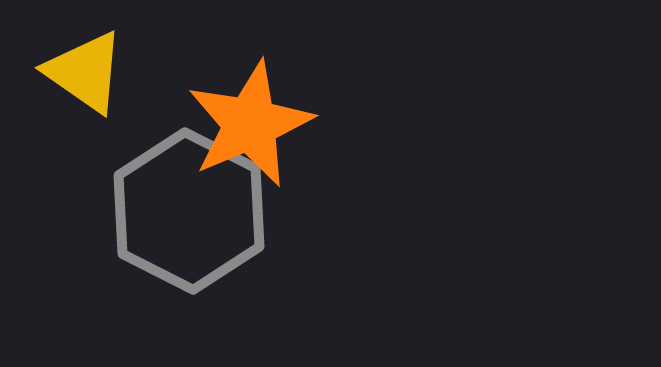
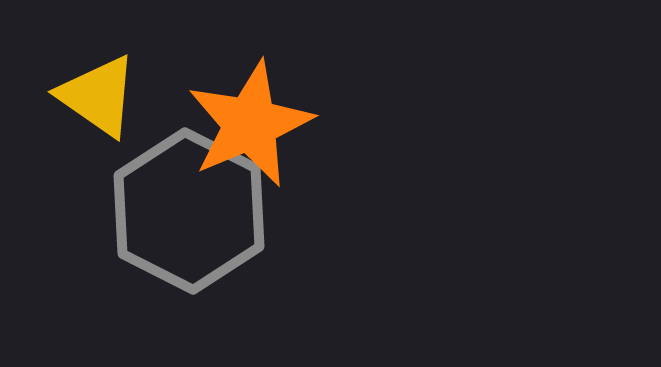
yellow triangle: moved 13 px right, 24 px down
